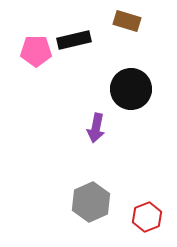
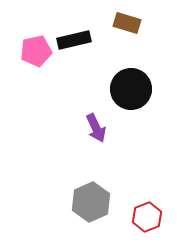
brown rectangle: moved 2 px down
pink pentagon: rotated 12 degrees counterclockwise
purple arrow: rotated 36 degrees counterclockwise
